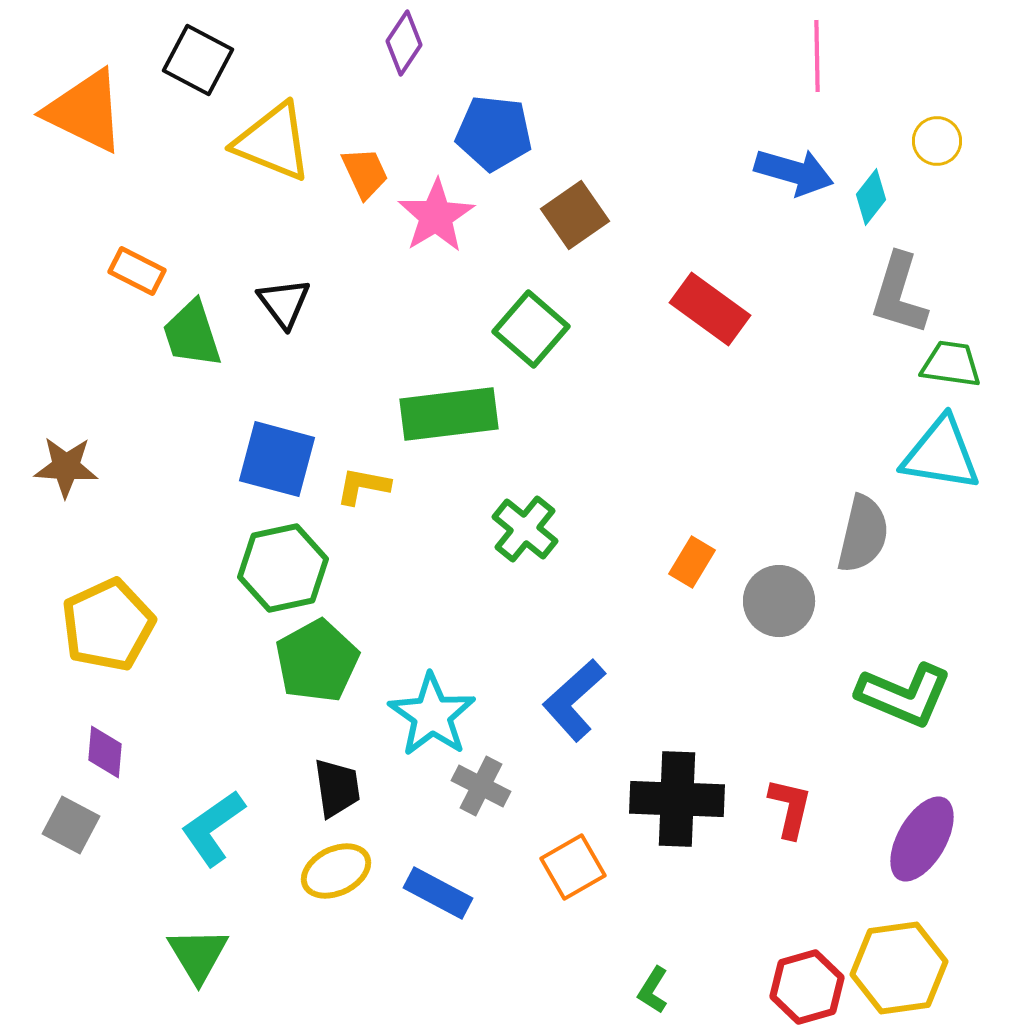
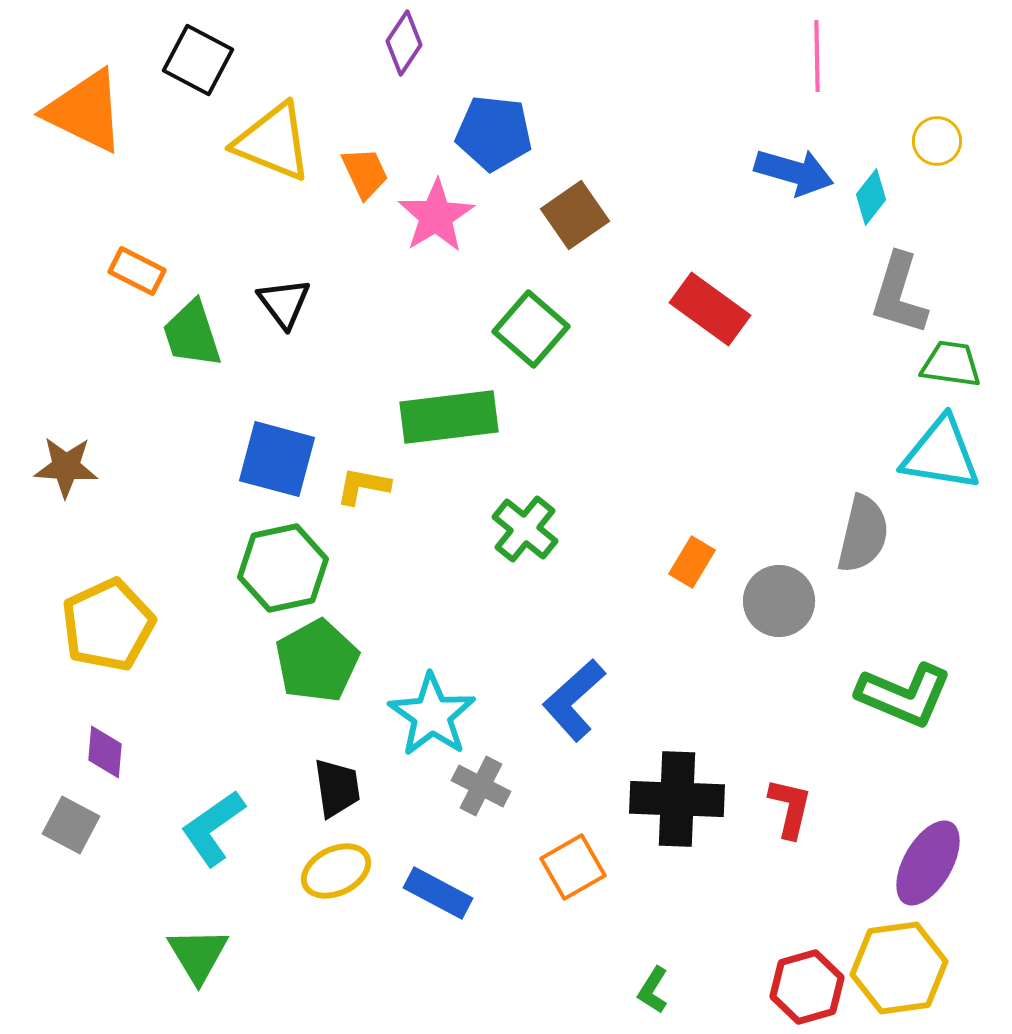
green rectangle at (449, 414): moved 3 px down
purple ellipse at (922, 839): moved 6 px right, 24 px down
